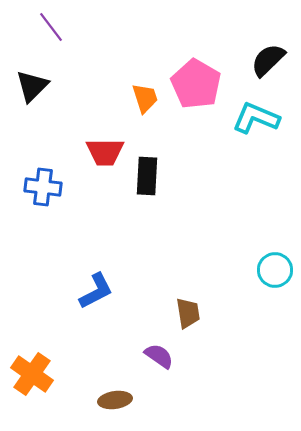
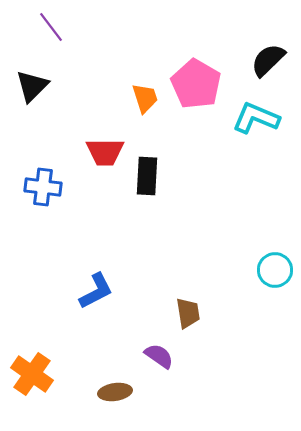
brown ellipse: moved 8 px up
